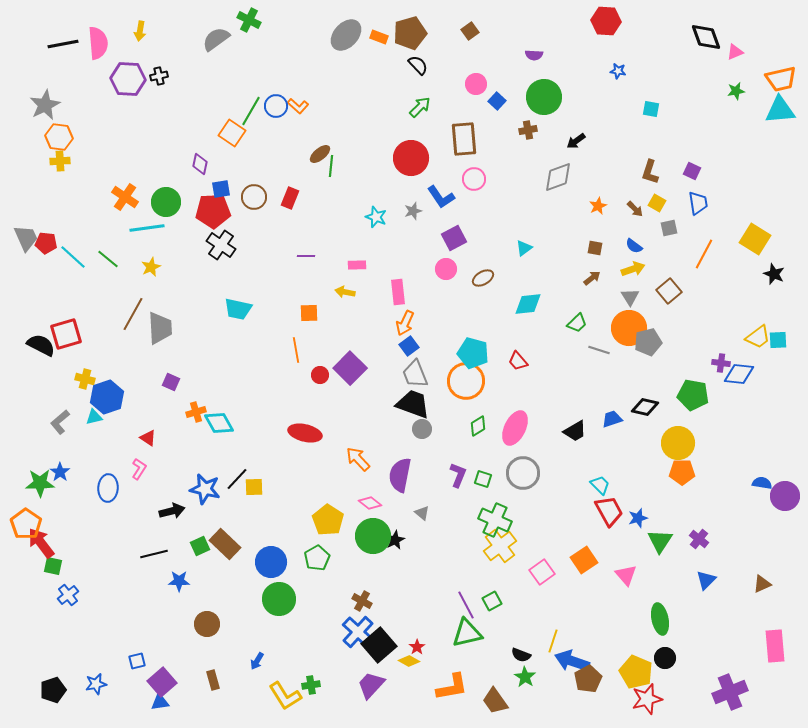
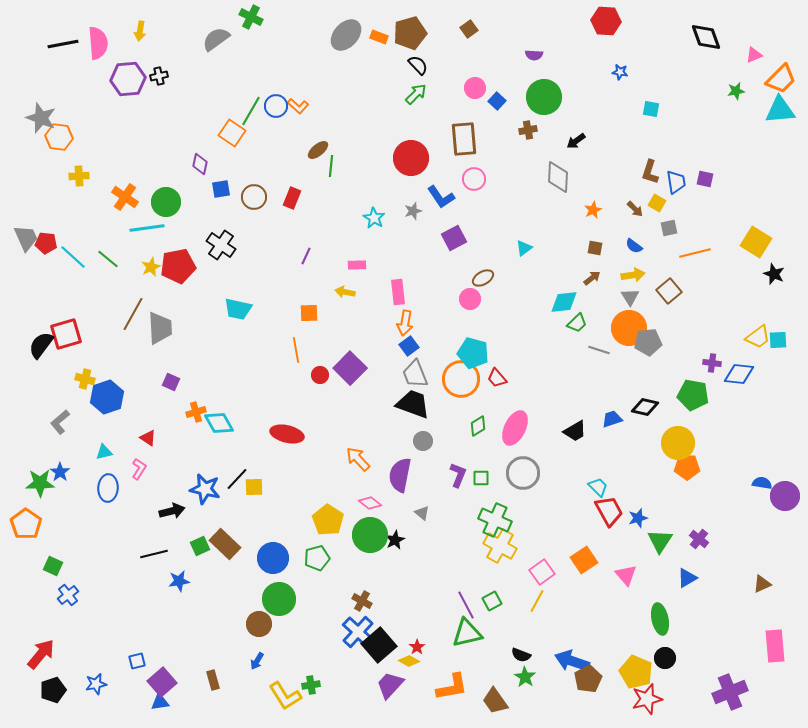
green cross at (249, 20): moved 2 px right, 3 px up
brown square at (470, 31): moved 1 px left, 2 px up
pink triangle at (735, 52): moved 19 px right, 3 px down
blue star at (618, 71): moved 2 px right, 1 px down
purple hexagon at (128, 79): rotated 8 degrees counterclockwise
orange trapezoid at (781, 79): rotated 32 degrees counterclockwise
pink circle at (476, 84): moved 1 px left, 4 px down
gray star at (45, 105): moved 4 px left, 13 px down; rotated 24 degrees counterclockwise
green arrow at (420, 107): moved 4 px left, 13 px up
brown ellipse at (320, 154): moved 2 px left, 4 px up
yellow cross at (60, 161): moved 19 px right, 15 px down
purple square at (692, 171): moved 13 px right, 8 px down; rotated 12 degrees counterclockwise
gray diamond at (558, 177): rotated 68 degrees counterclockwise
red rectangle at (290, 198): moved 2 px right
blue trapezoid at (698, 203): moved 22 px left, 21 px up
orange star at (598, 206): moved 5 px left, 4 px down
red pentagon at (213, 211): moved 35 px left, 55 px down; rotated 8 degrees counterclockwise
cyan star at (376, 217): moved 2 px left, 1 px down; rotated 10 degrees clockwise
yellow square at (755, 239): moved 1 px right, 3 px down
orange line at (704, 254): moved 9 px left, 1 px up; rotated 48 degrees clockwise
purple line at (306, 256): rotated 66 degrees counterclockwise
pink circle at (446, 269): moved 24 px right, 30 px down
yellow arrow at (633, 269): moved 6 px down; rotated 10 degrees clockwise
cyan diamond at (528, 304): moved 36 px right, 2 px up
orange arrow at (405, 323): rotated 15 degrees counterclockwise
gray pentagon at (648, 342): rotated 8 degrees clockwise
black semicircle at (41, 345): rotated 80 degrees counterclockwise
red trapezoid at (518, 361): moved 21 px left, 17 px down
purple cross at (721, 363): moved 9 px left
orange circle at (466, 381): moved 5 px left, 2 px up
cyan triangle at (94, 417): moved 10 px right, 35 px down
gray circle at (422, 429): moved 1 px right, 12 px down
red ellipse at (305, 433): moved 18 px left, 1 px down
orange pentagon at (682, 472): moved 5 px right, 5 px up
green square at (483, 479): moved 2 px left, 1 px up; rotated 18 degrees counterclockwise
cyan trapezoid at (600, 485): moved 2 px left, 2 px down
green circle at (373, 536): moved 3 px left, 1 px up
red arrow at (41, 543): moved 111 px down; rotated 76 degrees clockwise
yellow cross at (500, 546): rotated 24 degrees counterclockwise
green pentagon at (317, 558): rotated 15 degrees clockwise
blue circle at (271, 562): moved 2 px right, 4 px up
green square at (53, 566): rotated 12 degrees clockwise
blue triangle at (706, 580): moved 19 px left, 2 px up; rotated 15 degrees clockwise
blue star at (179, 581): rotated 10 degrees counterclockwise
brown circle at (207, 624): moved 52 px right
yellow line at (553, 641): moved 16 px left, 40 px up; rotated 10 degrees clockwise
purple trapezoid at (371, 685): moved 19 px right
